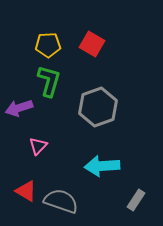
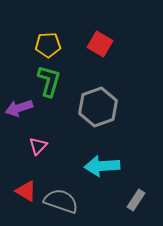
red square: moved 8 px right
